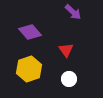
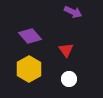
purple arrow: rotated 18 degrees counterclockwise
purple diamond: moved 4 px down
yellow hexagon: rotated 10 degrees counterclockwise
